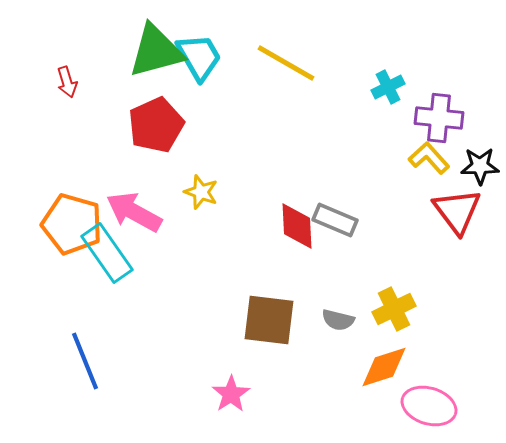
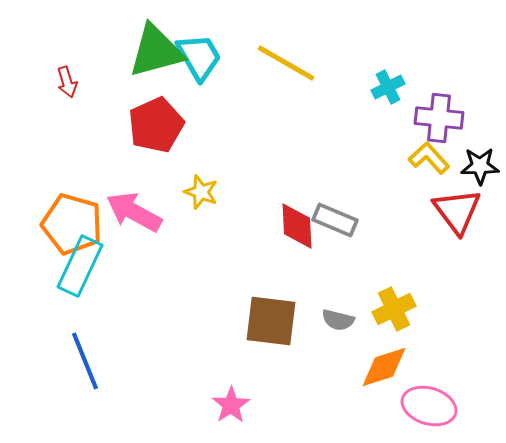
cyan rectangle: moved 27 px left, 13 px down; rotated 60 degrees clockwise
brown square: moved 2 px right, 1 px down
pink star: moved 11 px down
